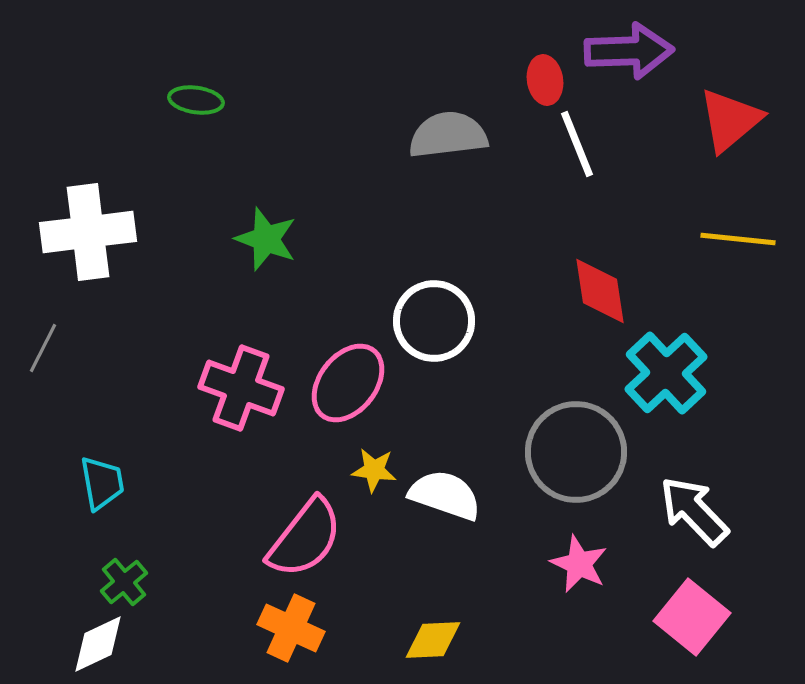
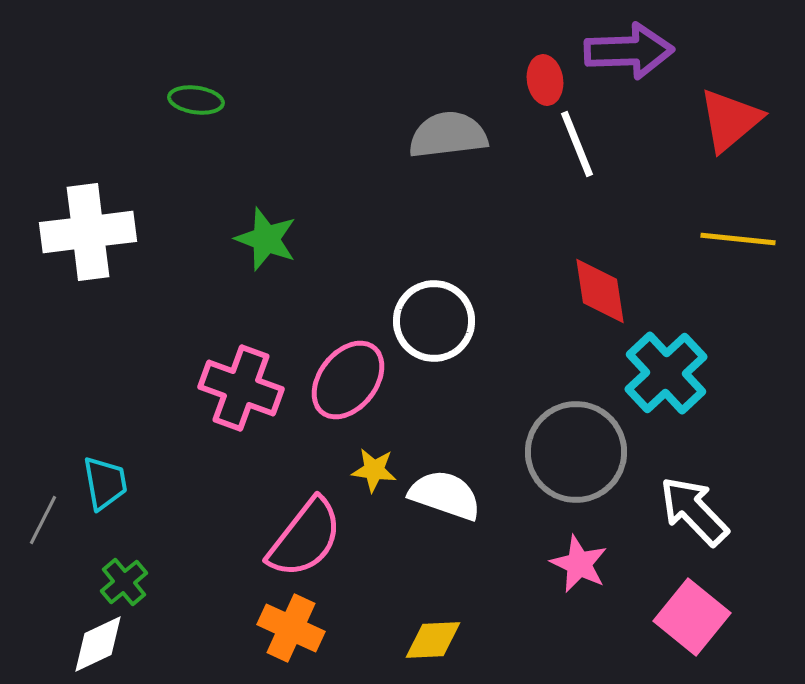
gray line: moved 172 px down
pink ellipse: moved 3 px up
cyan trapezoid: moved 3 px right
